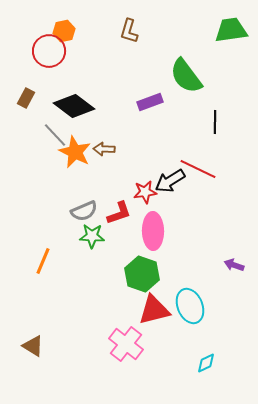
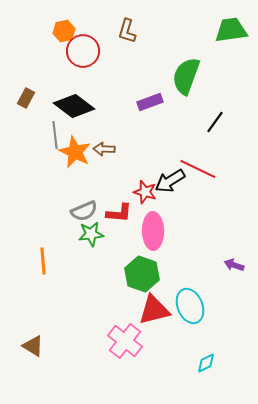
brown L-shape: moved 2 px left
red circle: moved 34 px right
green semicircle: rotated 57 degrees clockwise
black line: rotated 35 degrees clockwise
gray line: rotated 36 degrees clockwise
red star: rotated 25 degrees clockwise
red L-shape: rotated 24 degrees clockwise
green star: moved 1 px left, 2 px up; rotated 10 degrees counterclockwise
orange line: rotated 28 degrees counterclockwise
pink cross: moved 1 px left, 3 px up
